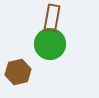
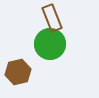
brown rectangle: rotated 32 degrees counterclockwise
